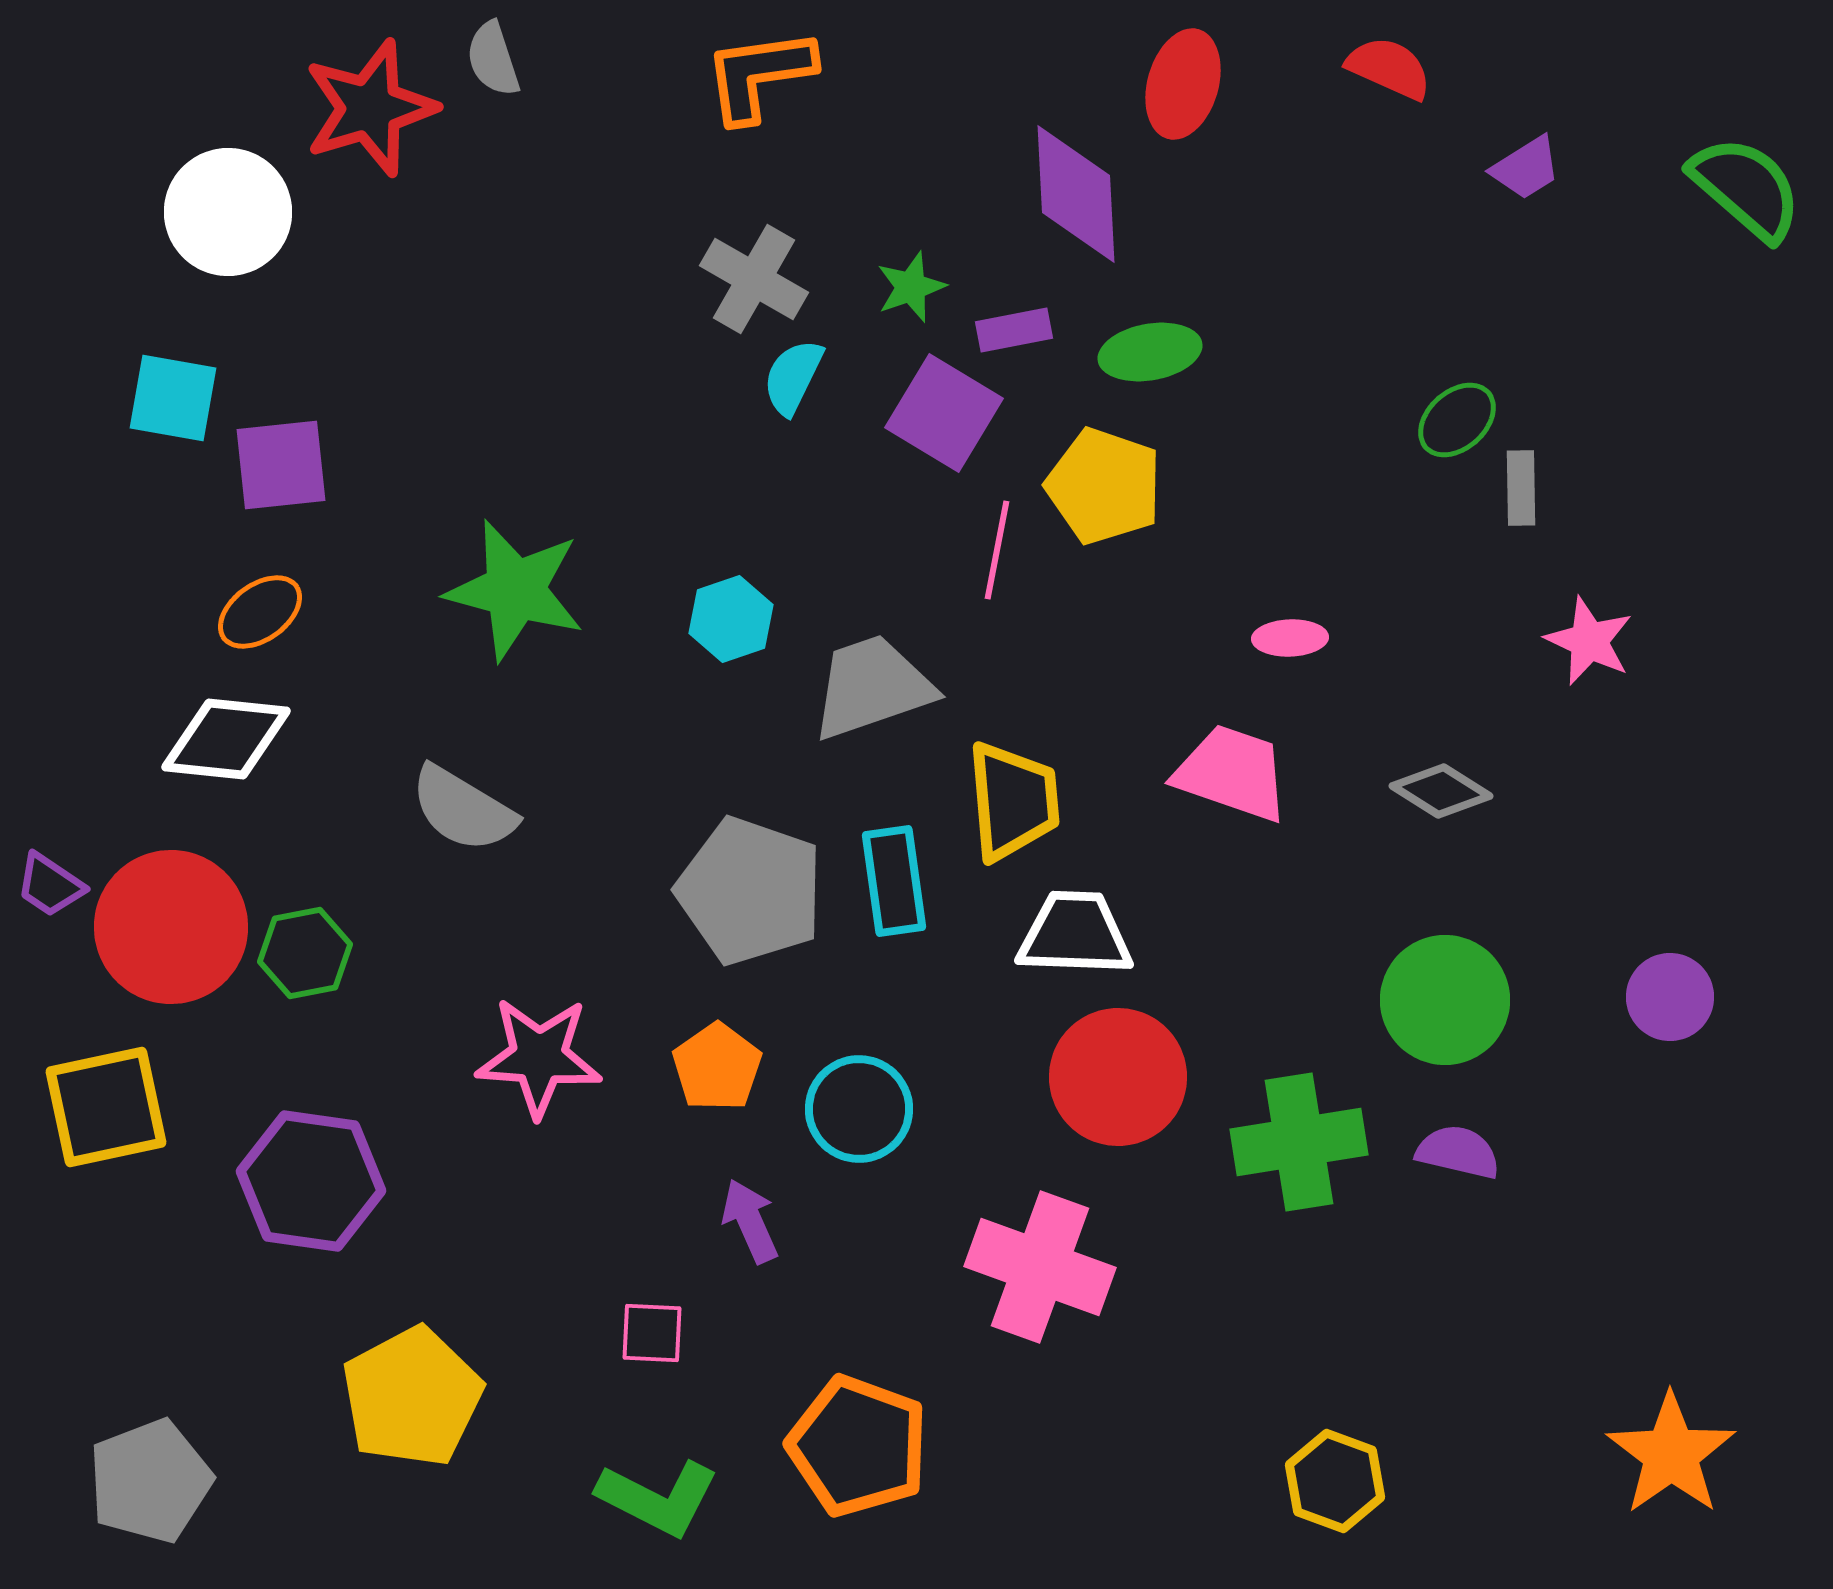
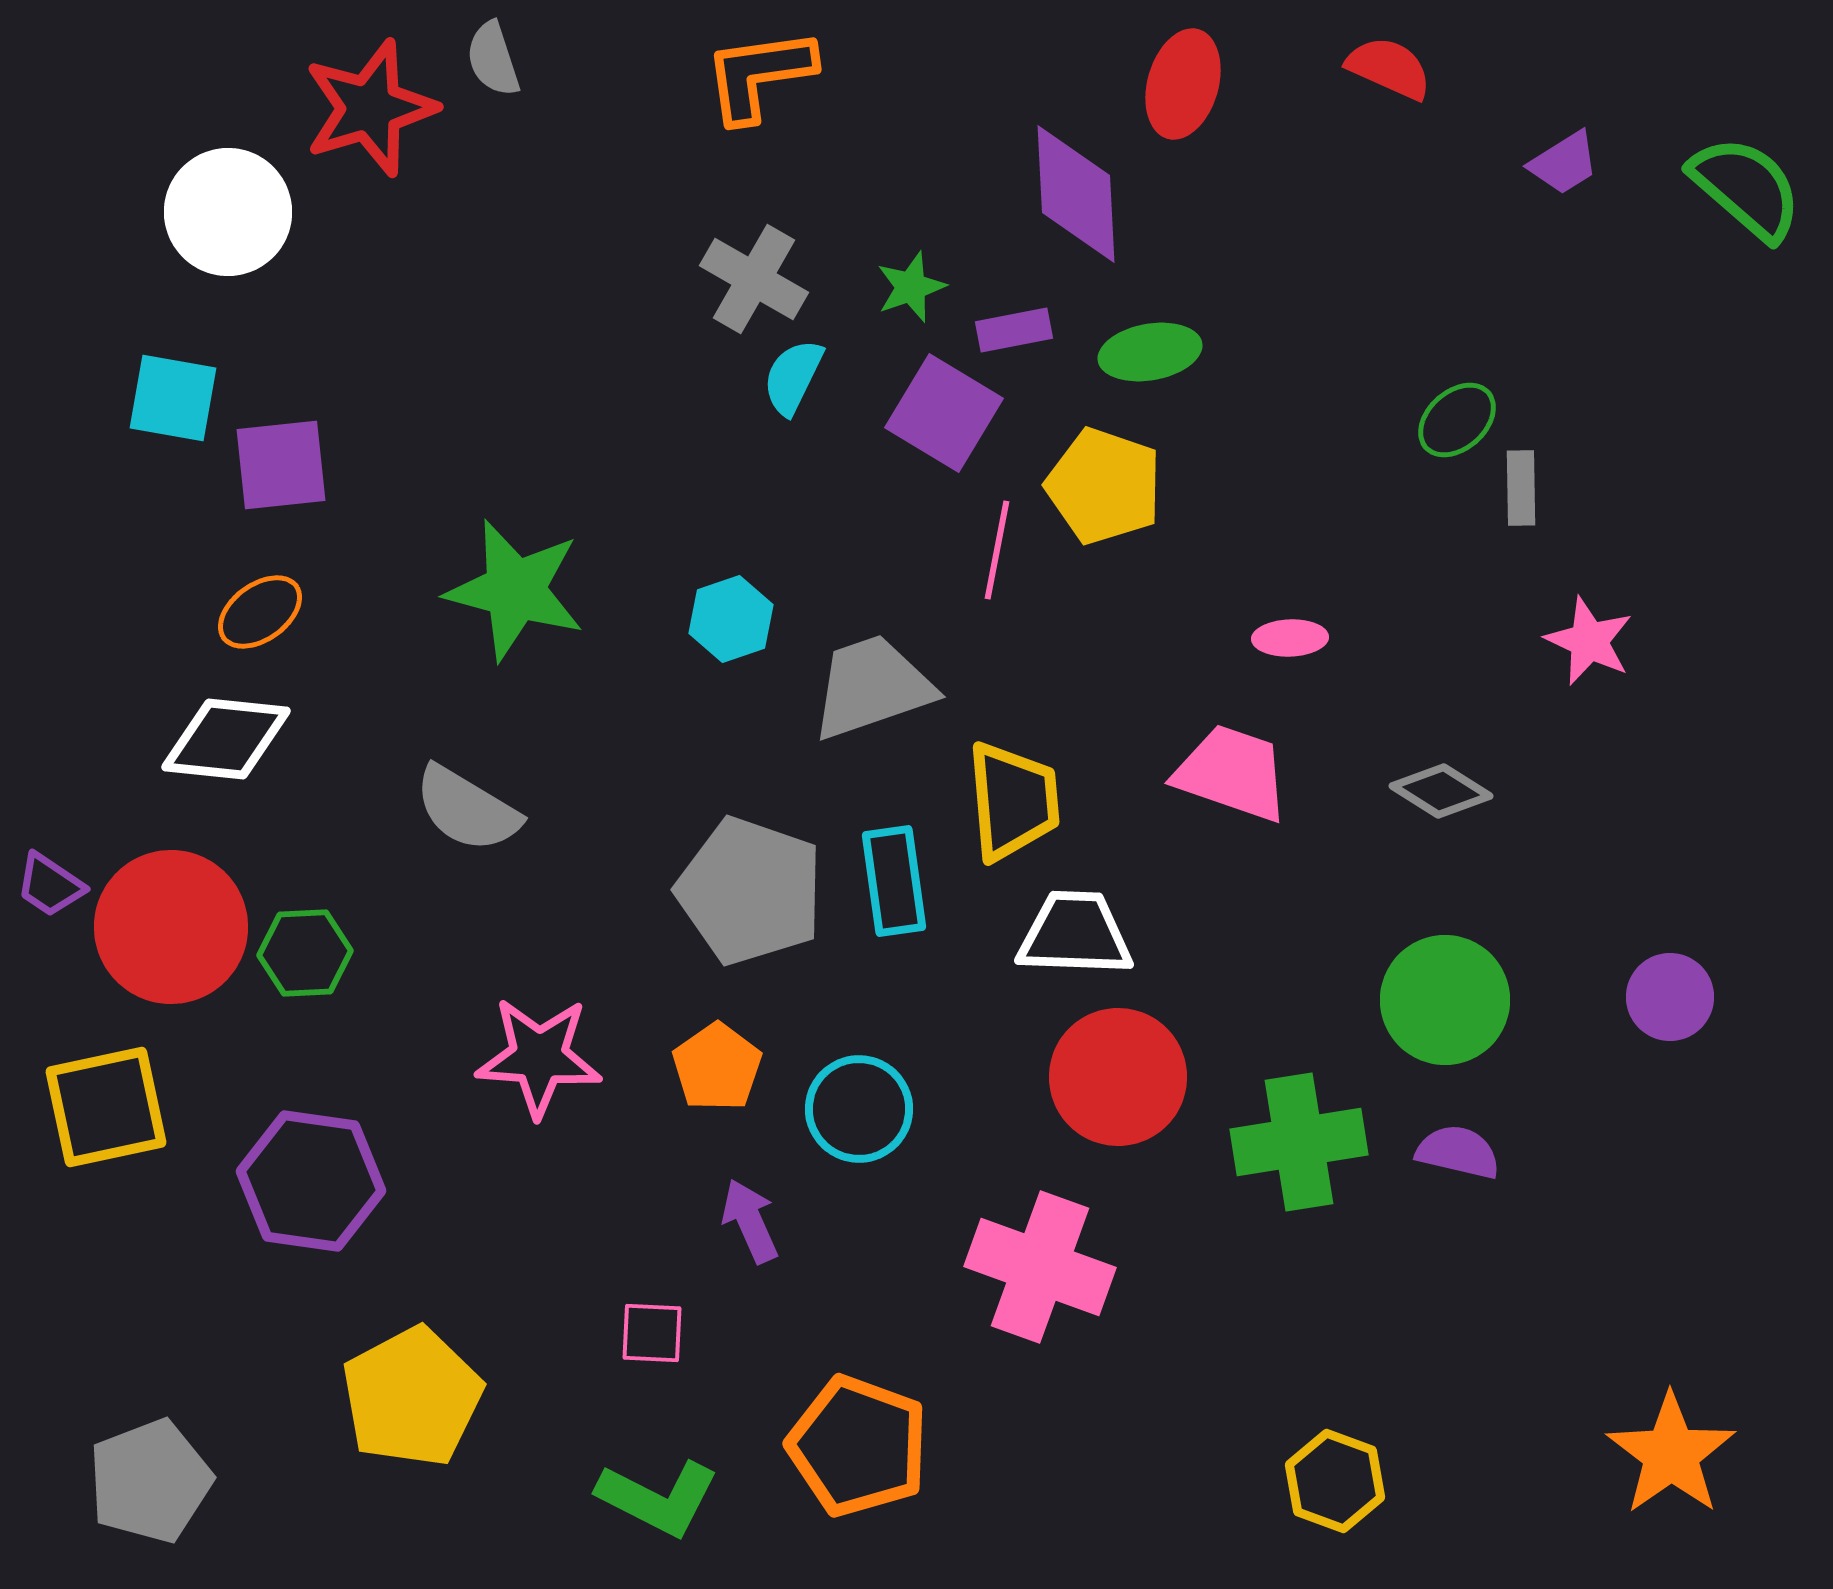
purple trapezoid at (1526, 168): moved 38 px right, 5 px up
gray semicircle at (463, 809): moved 4 px right
green hexagon at (305, 953): rotated 8 degrees clockwise
